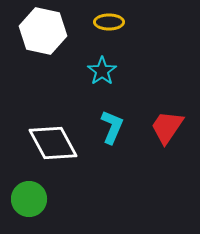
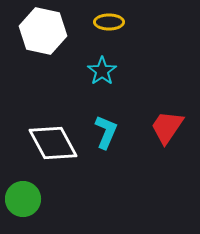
cyan L-shape: moved 6 px left, 5 px down
green circle: moved 6 px left
